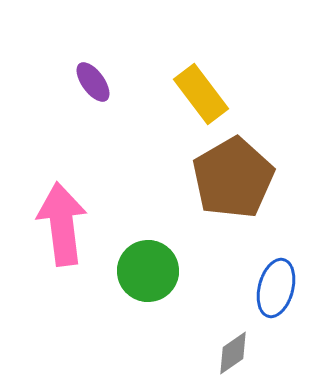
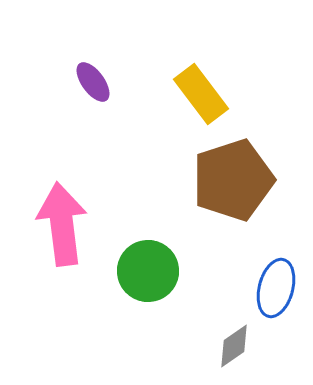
brown pentagon: moved 2 px down; rotated 12 degrees clockwise
gray diamond: moved 1 px right, 7 px up
